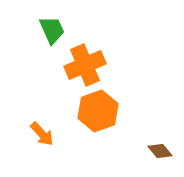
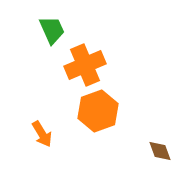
orange arrow: rotated 12 degrees clockwise
brown diamond: rotated 20 degrees clockwise
